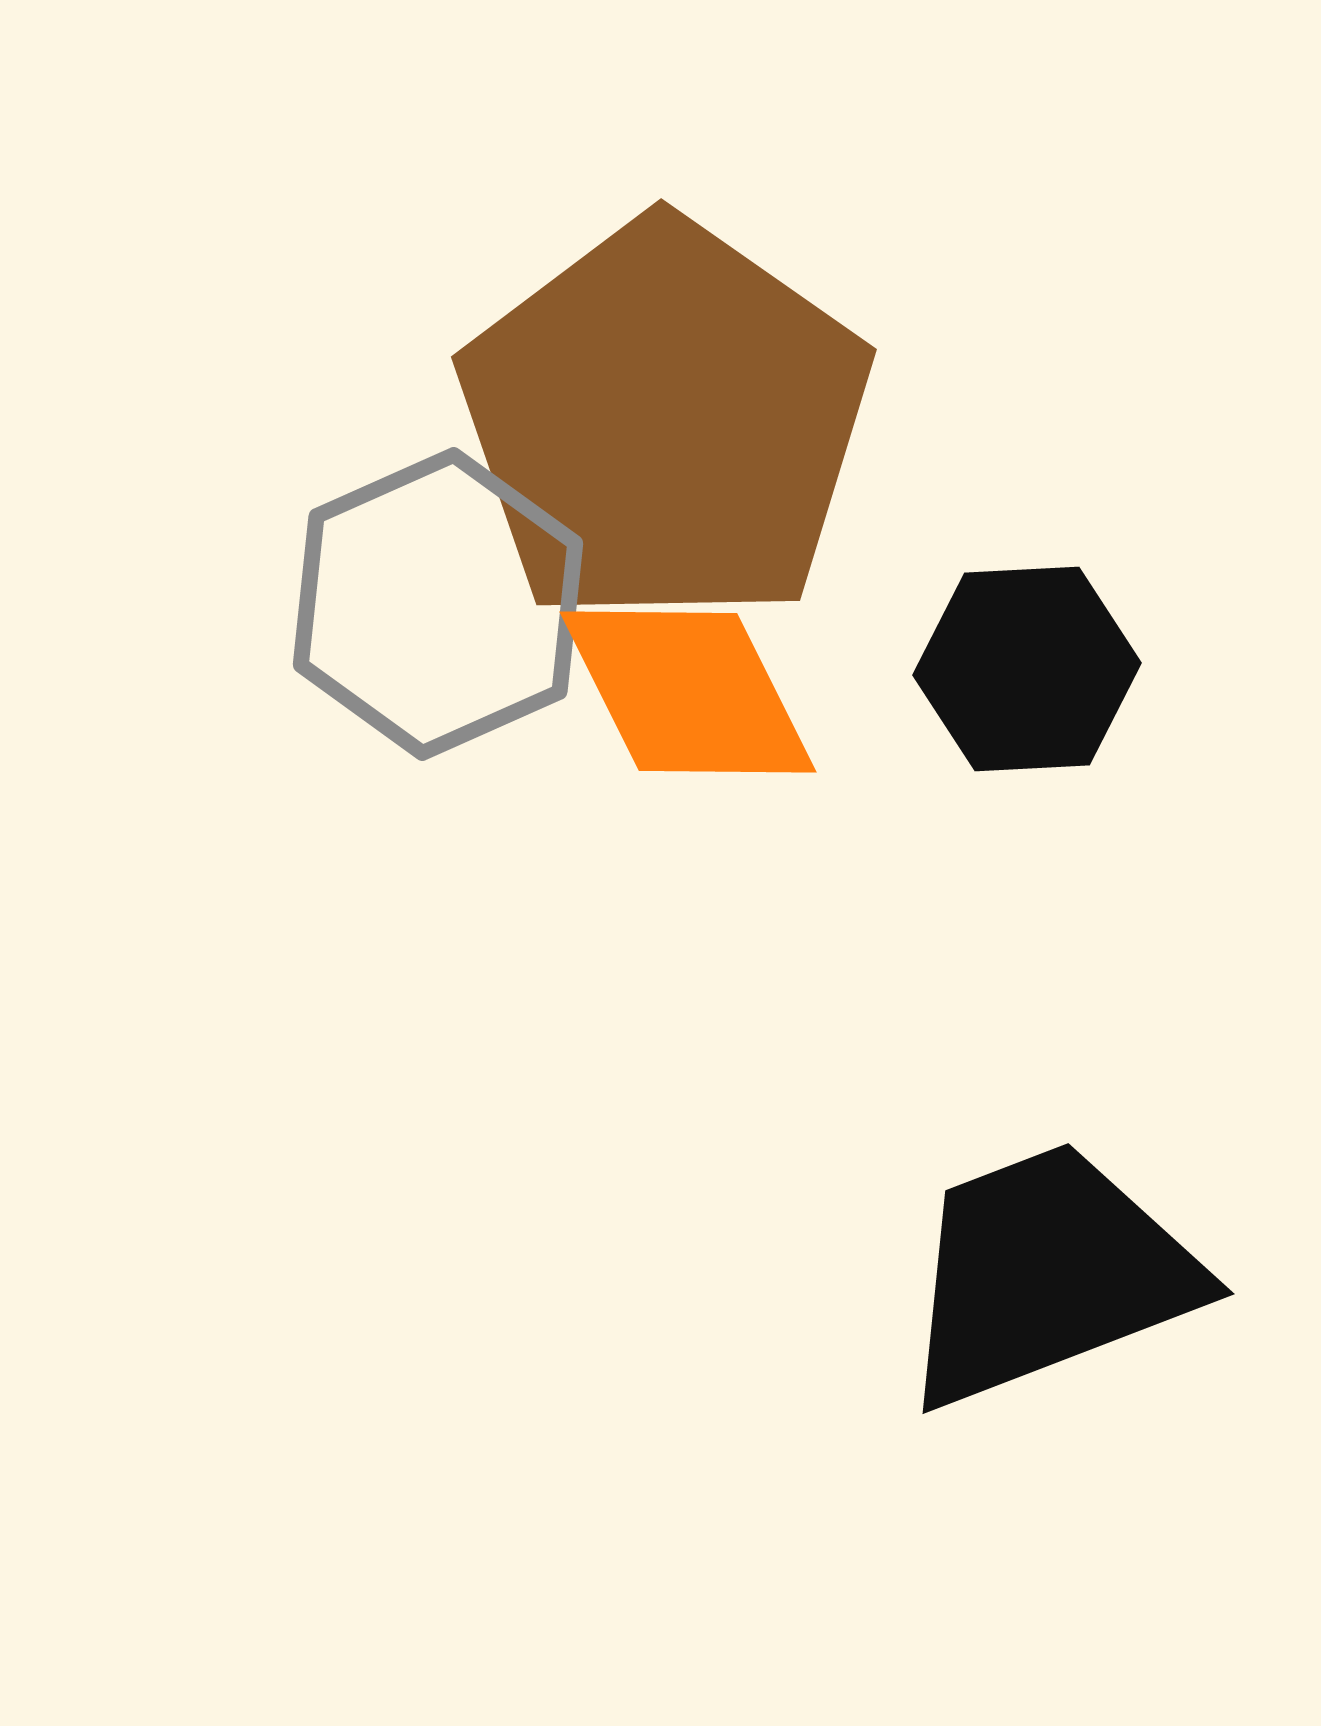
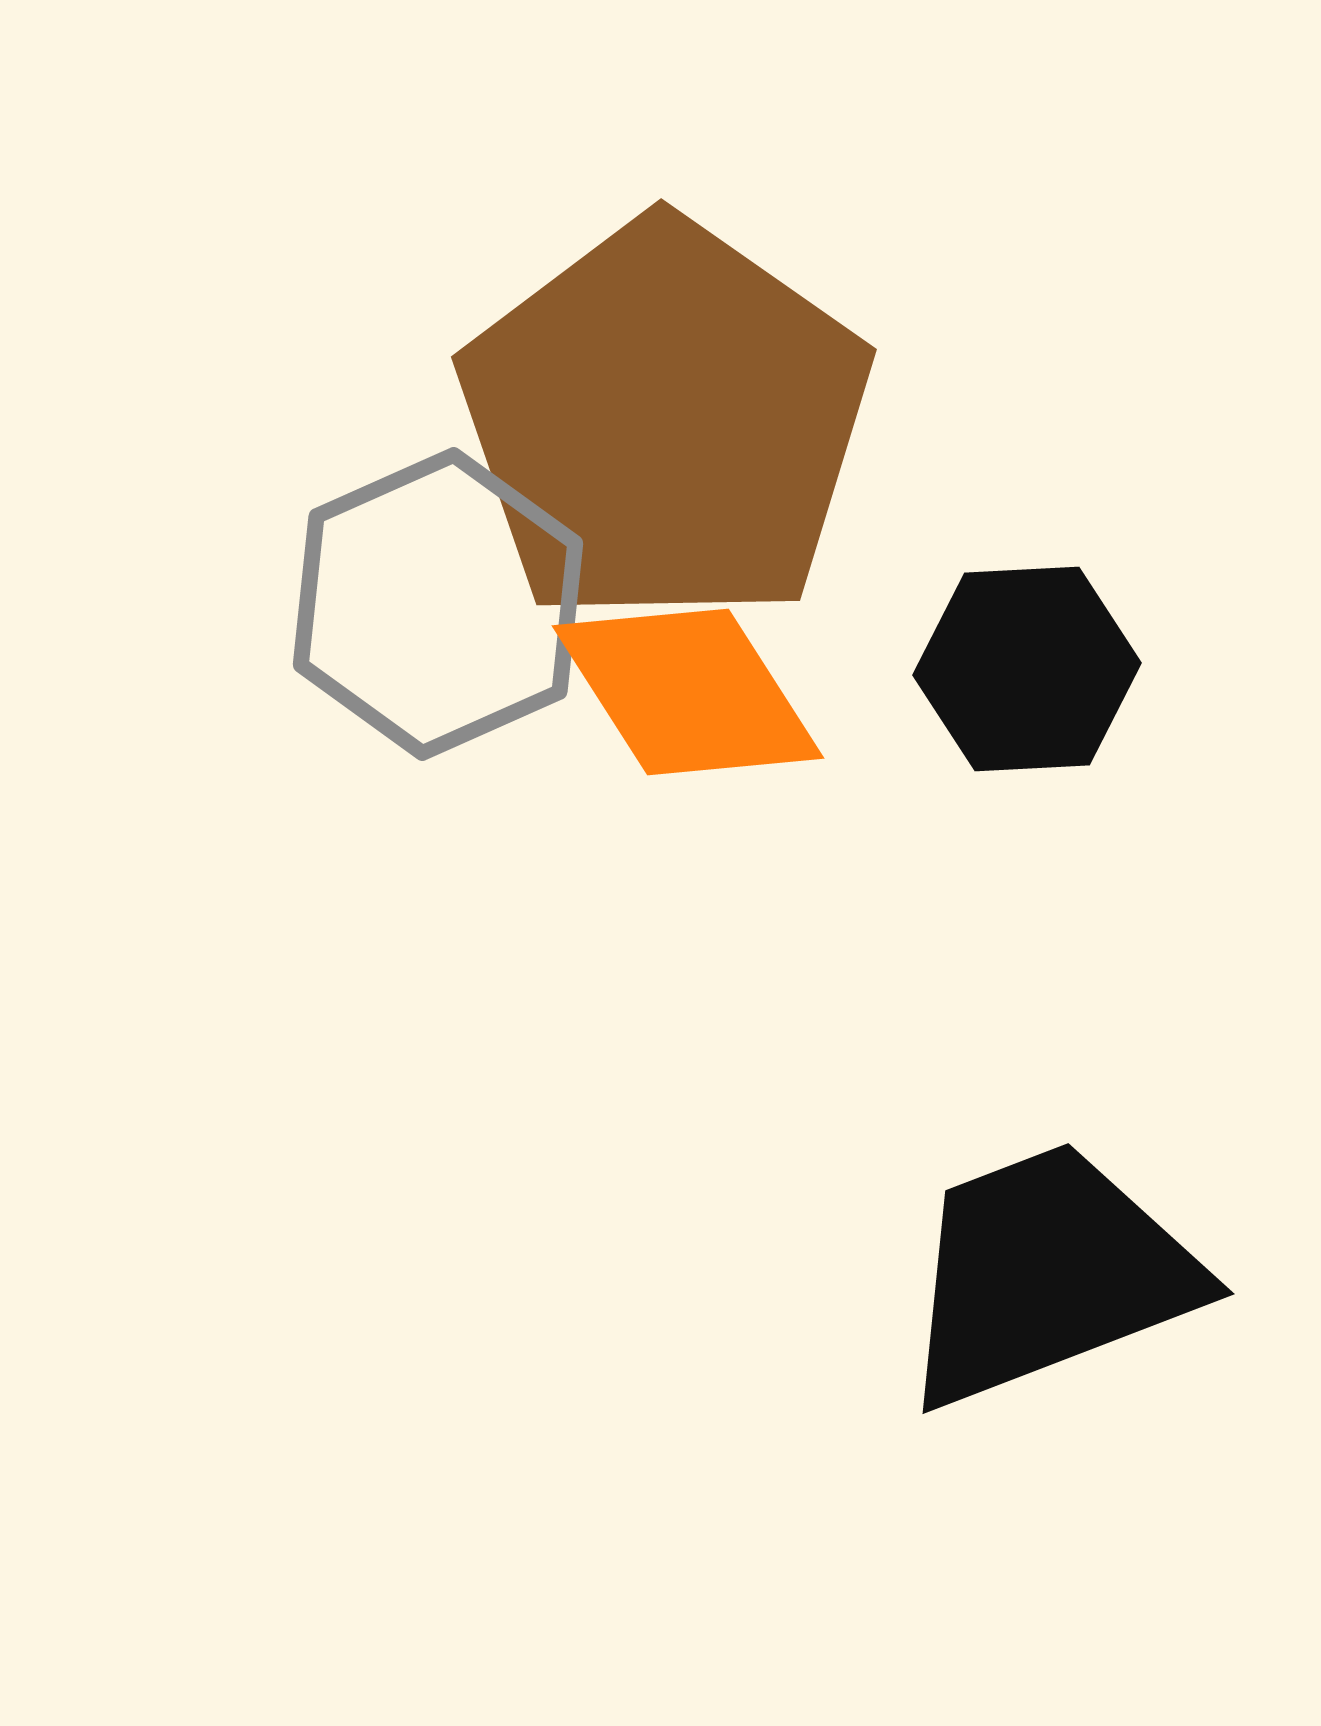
orange diamond: rotated 6 degrees counterclockwise
